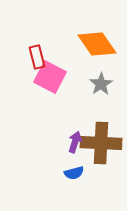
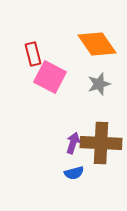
red rectangle: moved 4 px left, 3 px up
gray star: moved 2 px left; rotated 15 degrees clockwise
purple arrow: moved 2 px left, 1 px down
